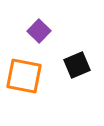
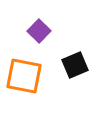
black square: moved 2 px left
